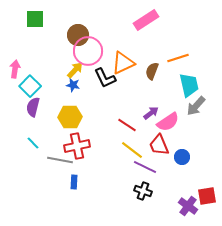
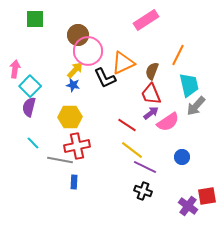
orange line: moved 3 px up; rotated 45 degrees counterclockwise
purple semicircle: moved 4 px left
red trapezoid: moved 8 px left, 51 px up
